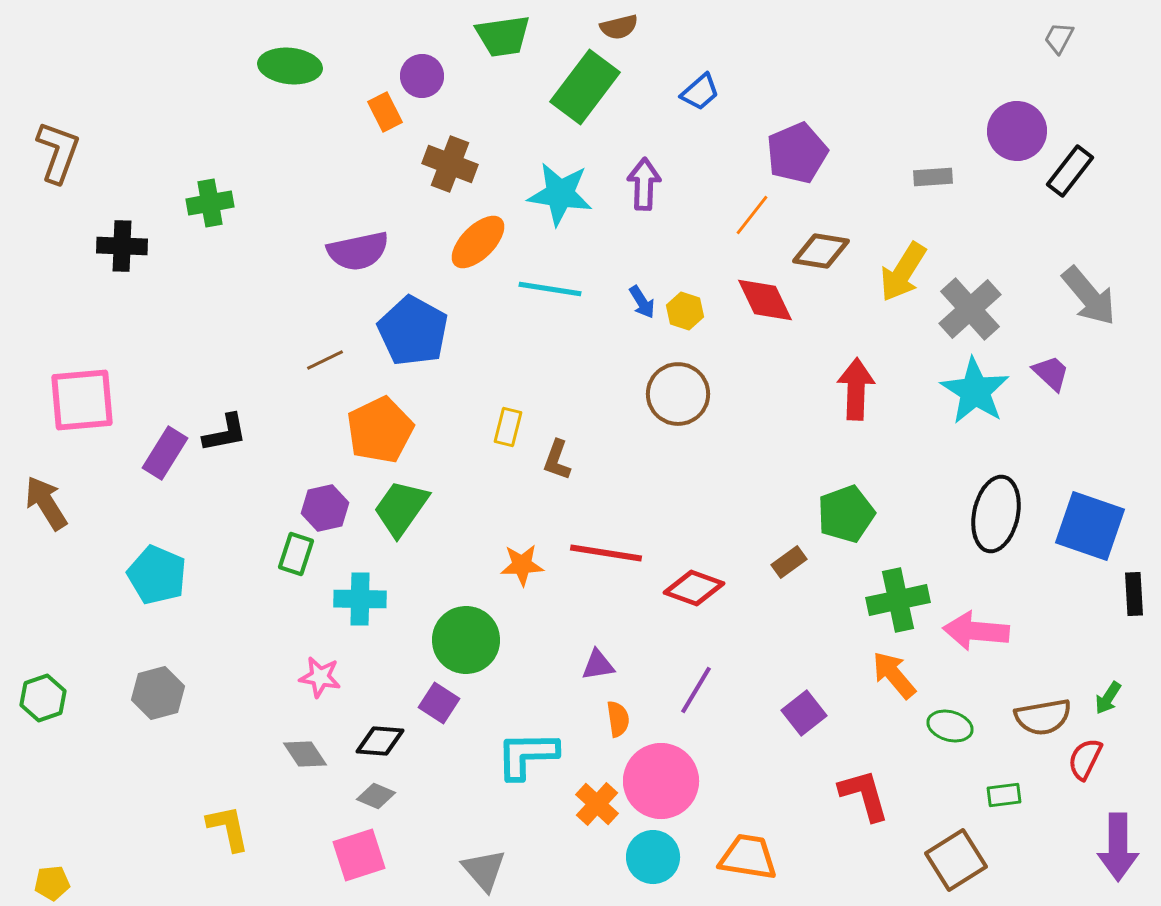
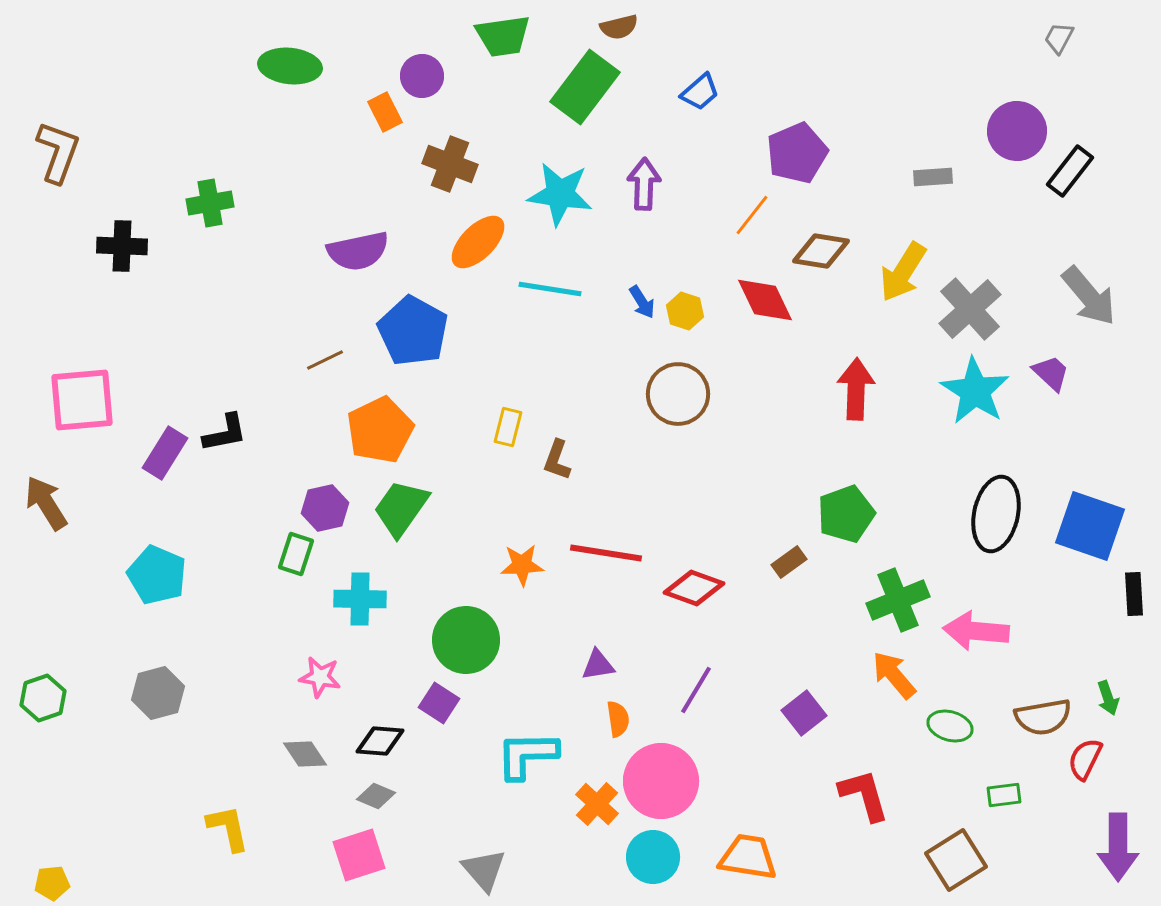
green cross at (898, 600): rotated 10 degrees counterclockwise
green arrow at (1108, 698): rotated 52 degrees counterclockwise
